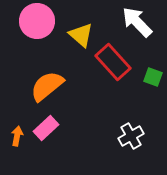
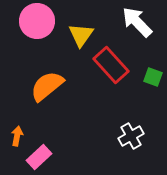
yellow triangle: rotated 24 degrees clockwise
red rectangle: moved 2 px left, 3 px down
pink rectangle: moved 7 px left, 29 px down
